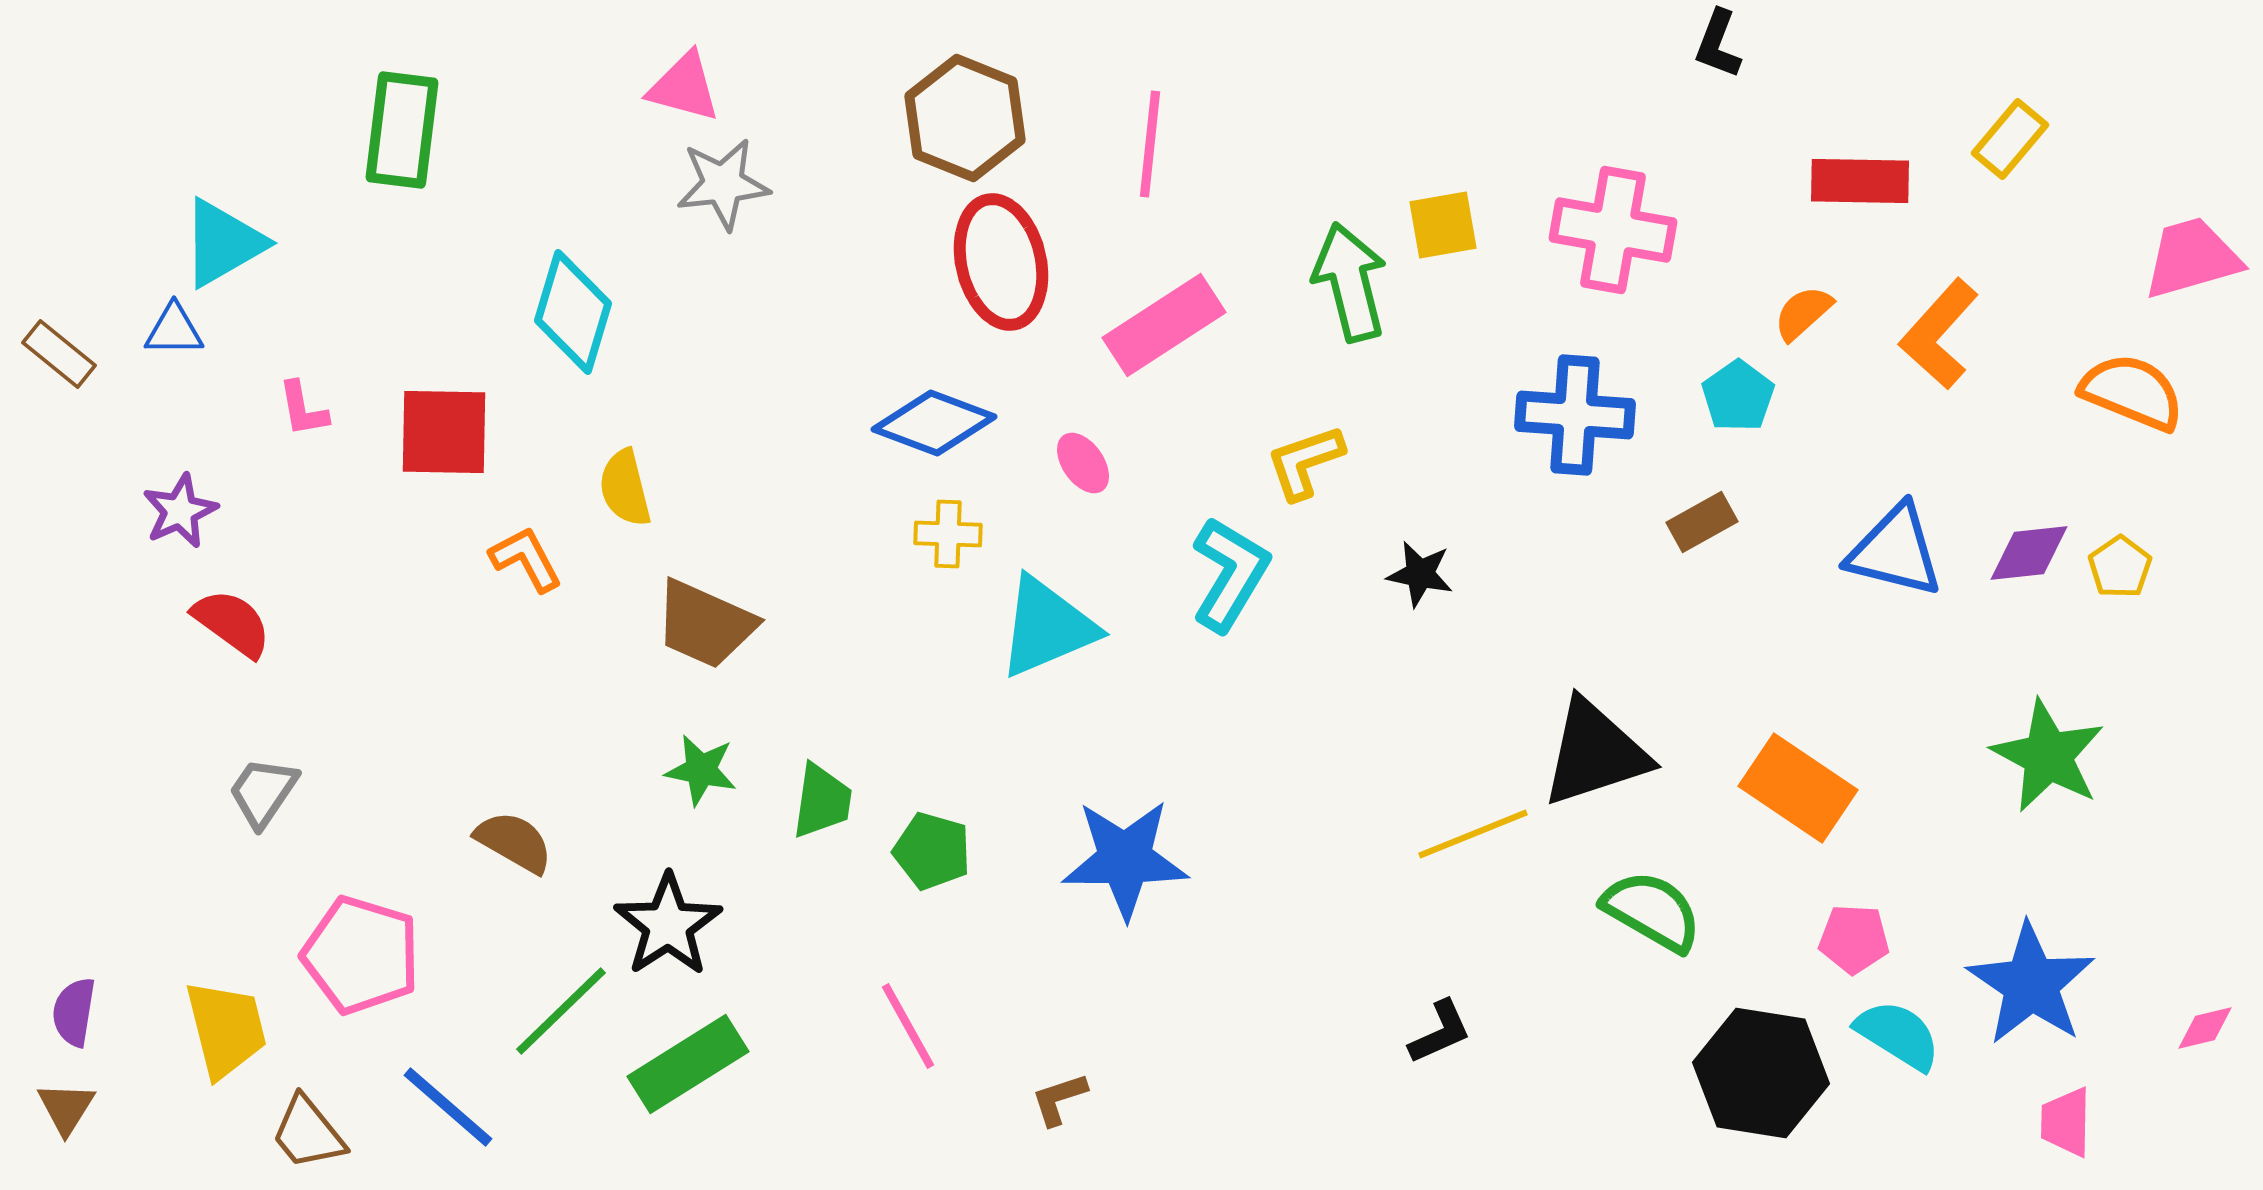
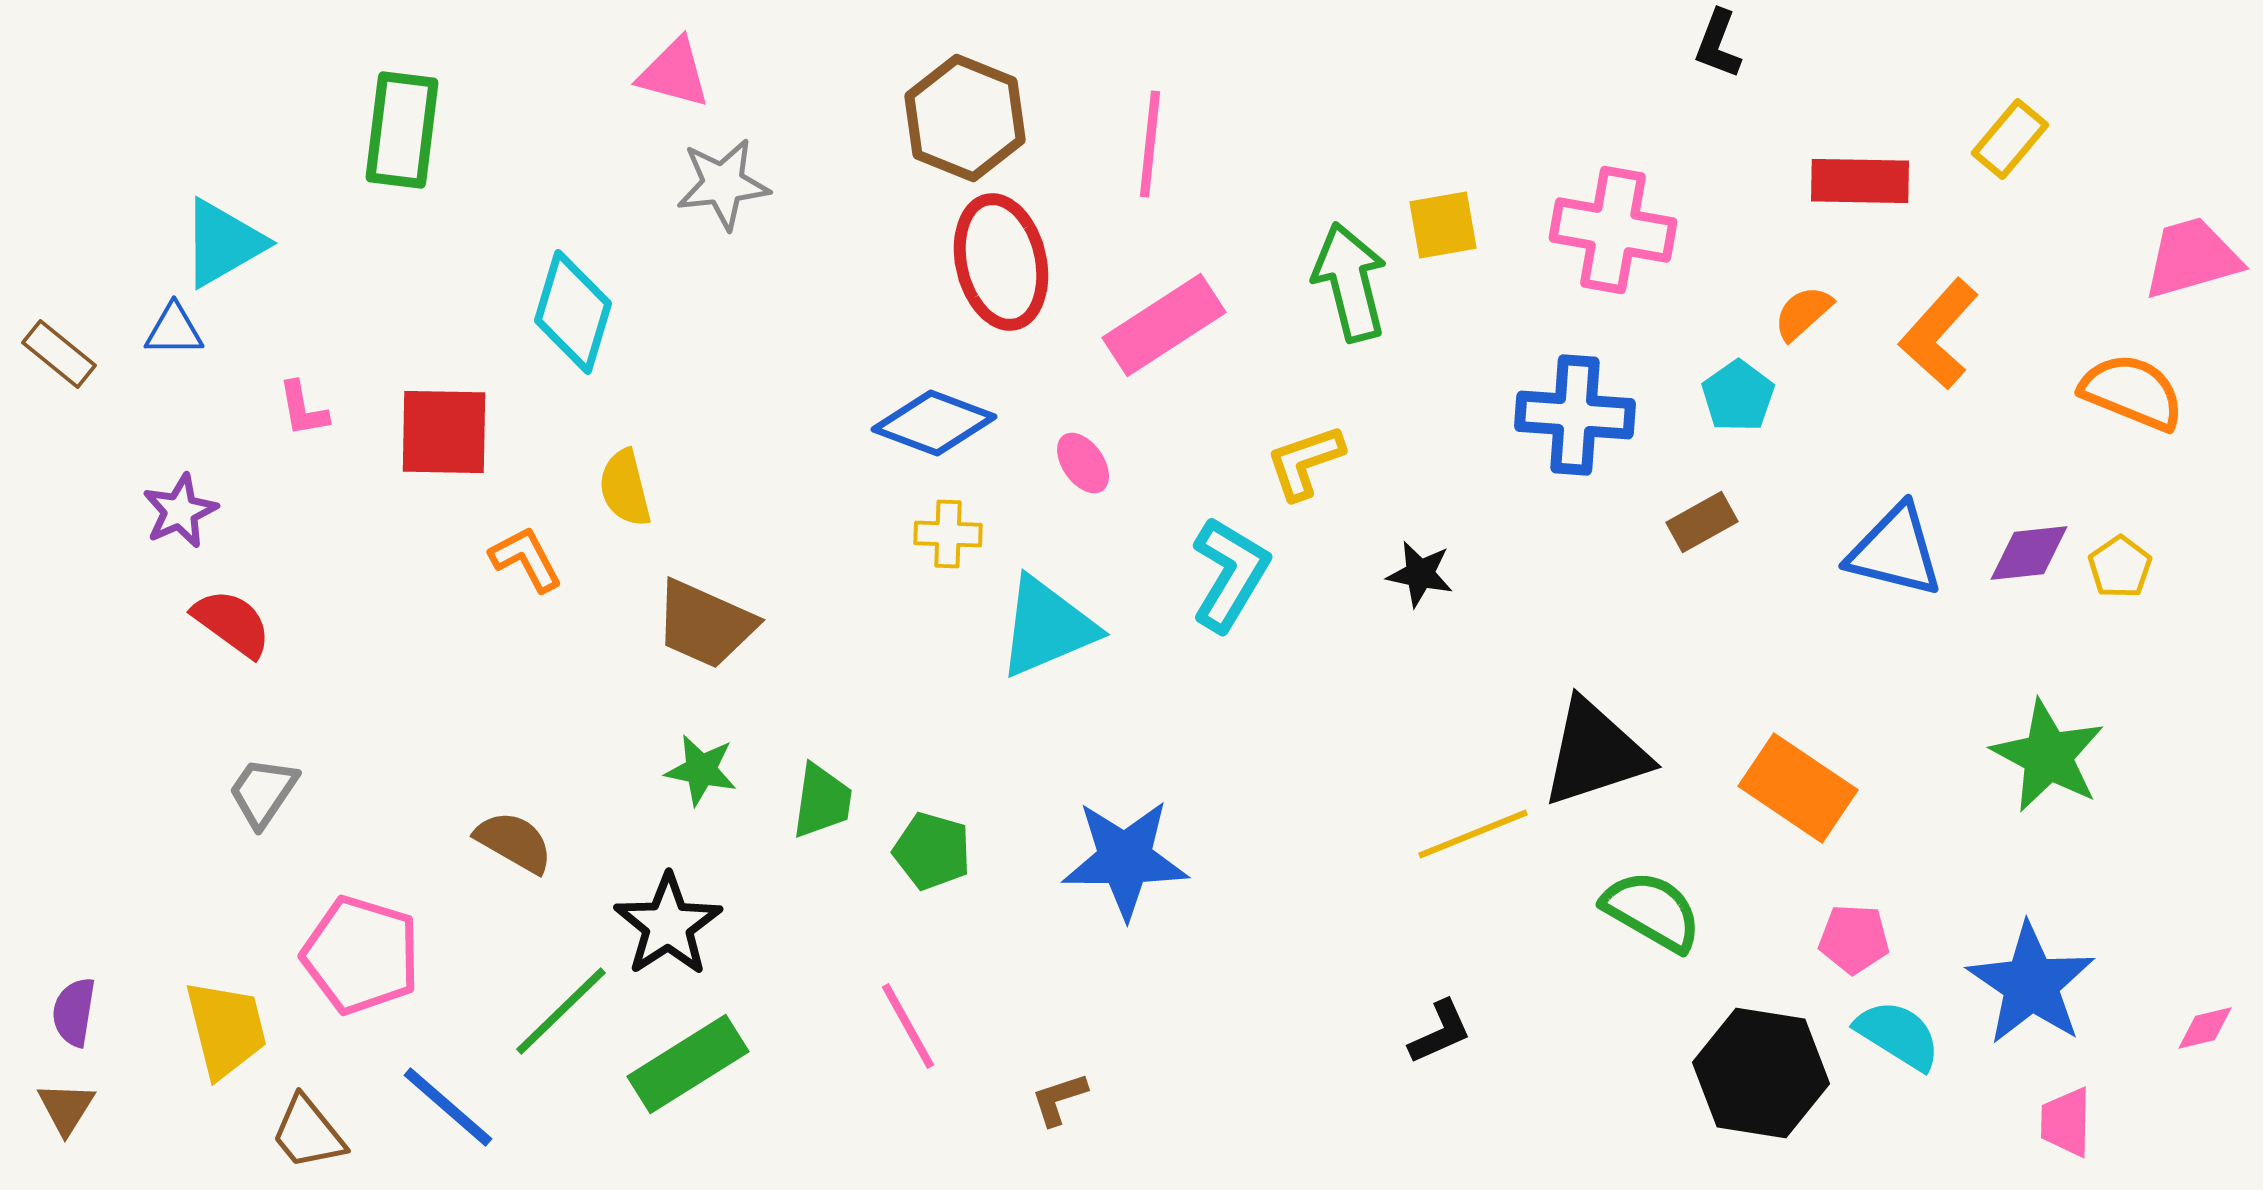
pink triangle at (684, 87): moved 10 px left, 14 px up
